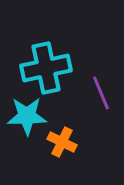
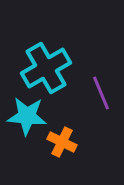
cyan cross: rotated 18 degrees counterclockwise
cyan star: rotated 6 degrees clockwise
